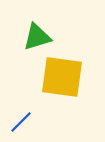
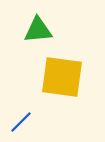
green triangle: moved 1 px right, 7 px up; rotated 12 degrees clockwise
